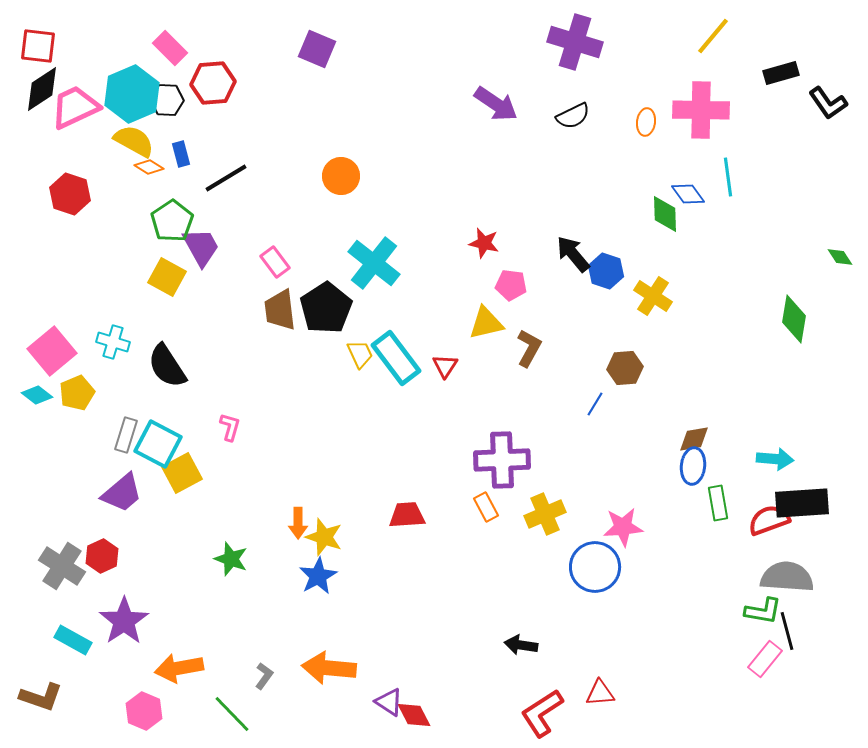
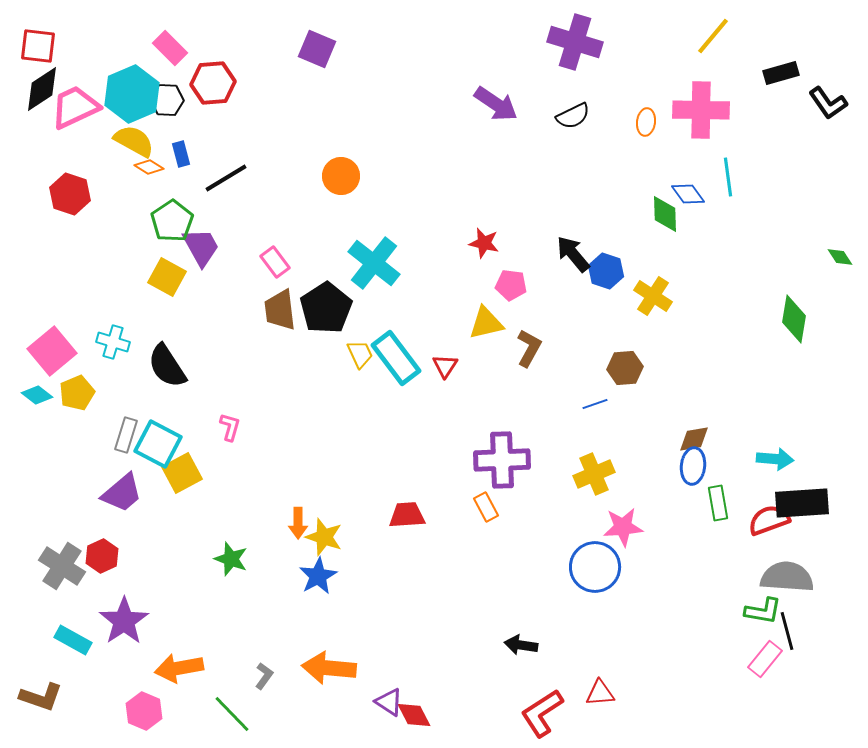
blue line at (595, 404): rotated 40 degrees clockwise
yellow cross at (545, 514): moved 49 px right, 40 px up
